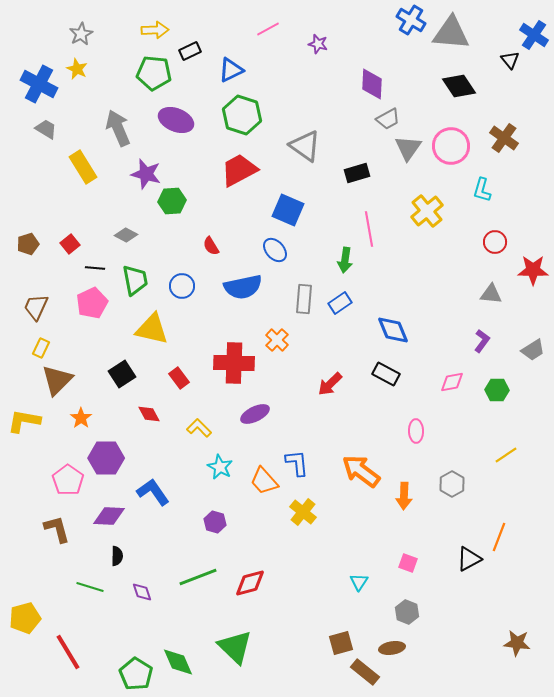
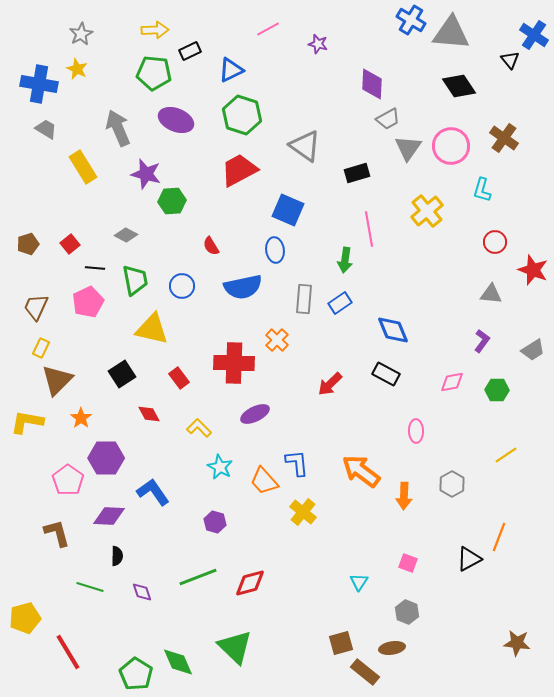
blue cross at (39, 84): rotated 18 degrees counterclockwise
blue ellipse at (275, 250): rotated 35 degrees clockwise
red star at (533, 270): rotated 20 degrees clockwise
pink pentagon at (92, 303): moved 4 px left, 1 px up
yellow L-shape at (24, 421): moved 3 px right, 1 px down
brown L-shape at (57, 529): moved 4 px down
